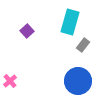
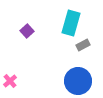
cyan rectangle: moved 1 px right, 1 px down
gray rectangle: rotated 24 degrees clockwise
